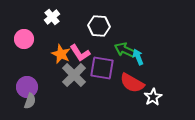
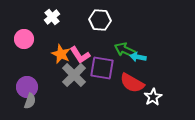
white hexagon: moved 1 px right, 6 px up
pink L-shape: moved 2 px down
cyan arrow: rotated 56 degrees counterclockwise
